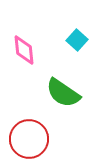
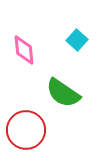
red circle: moved 3 px left, 9 px up
